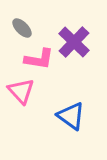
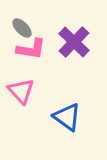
pink L-shape: moved 8 px left, 10 px up
blue triangle: moved 4 px left, 1 px down
